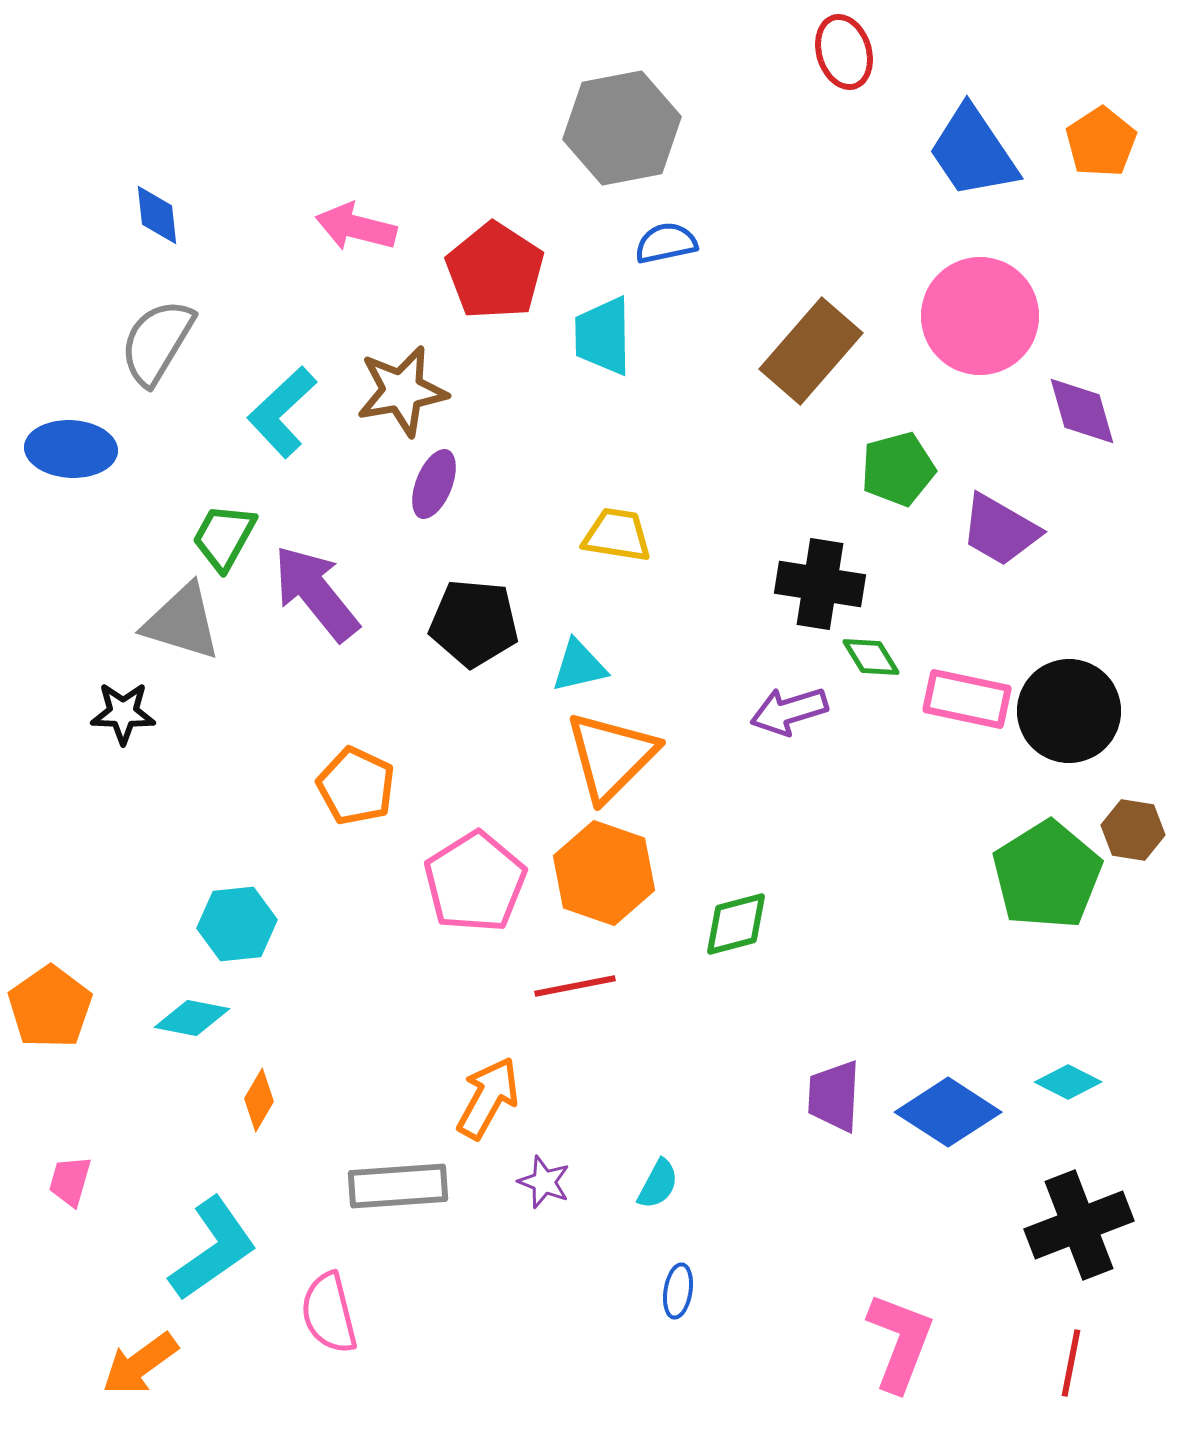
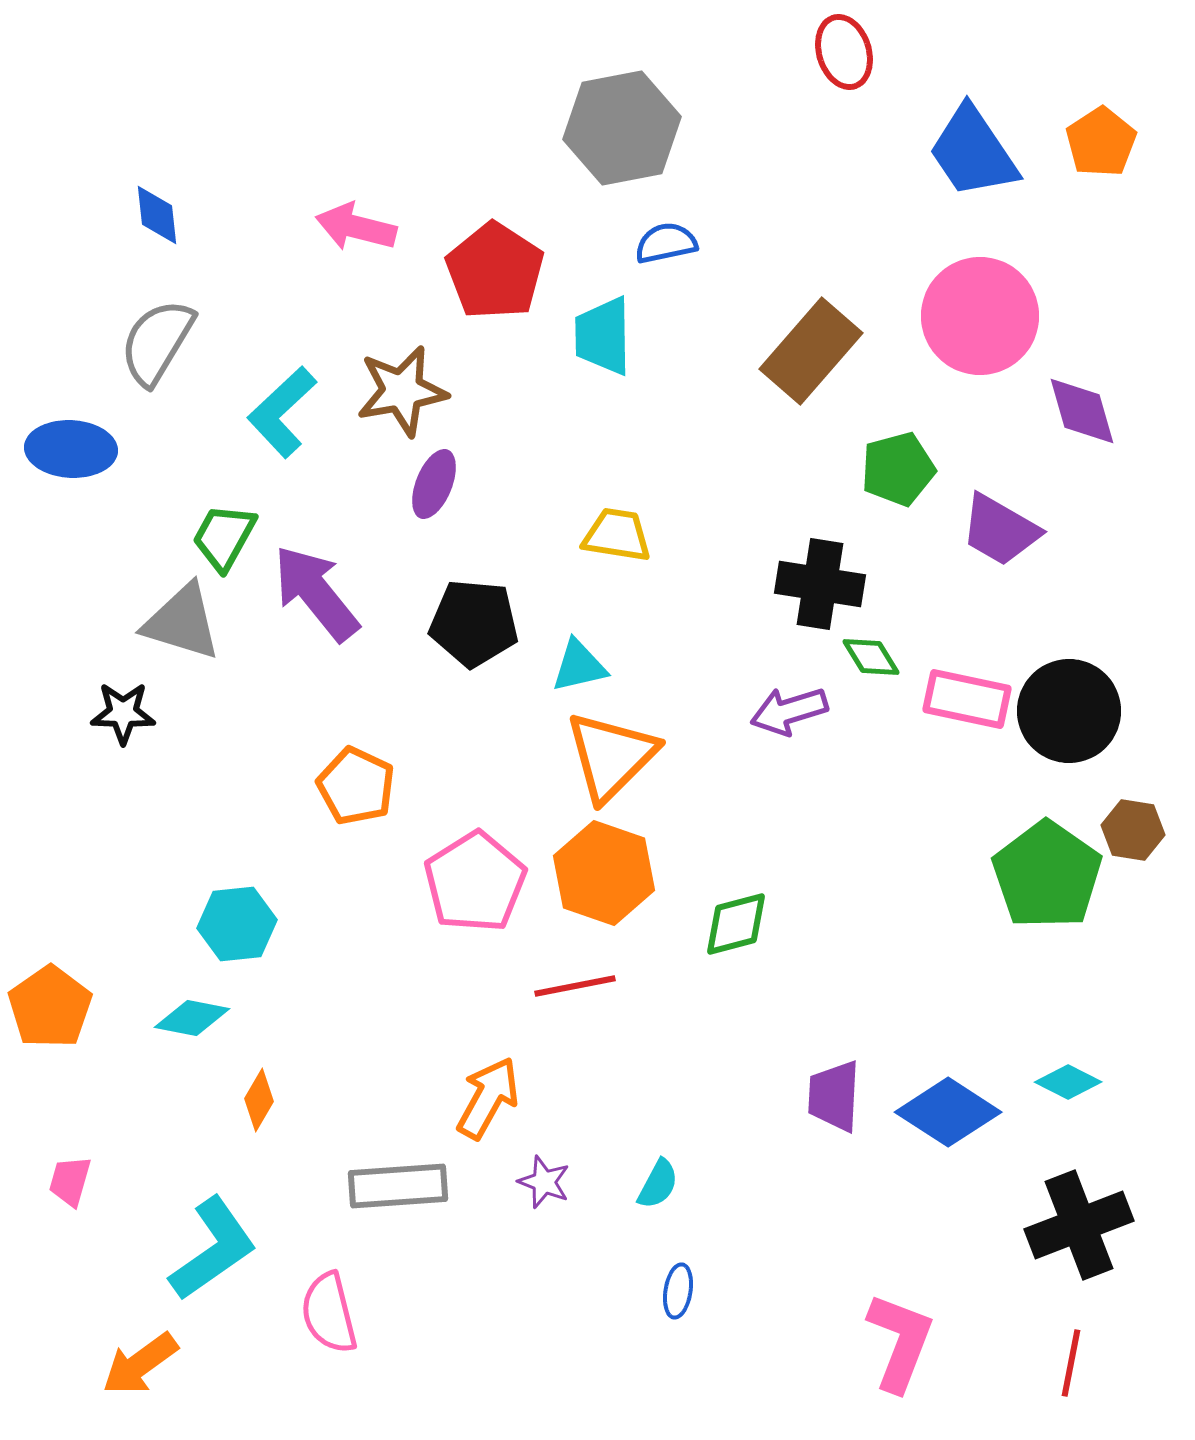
green pentagon at (1047, 875): rotated 5 degrees counterclockwise
